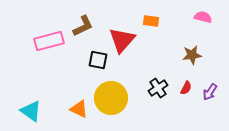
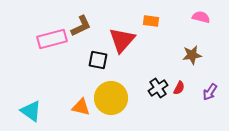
pink semicircle: moved 2 px left
brown L-shape: moved 2 px left
pink rectangle: moved 3 px right, 2 px up
red semicircle: moved 7 px left
orange triangle: moved 2 px right, 2 px up; rotated 12 degrees counterclockwise
